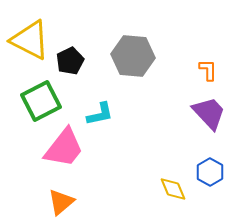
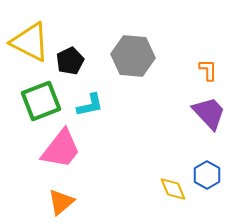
yellow triangle: moved 2 px down
green square: rotated 6 degrees clockwise
cyan L-shape: moved 10 px left, 9 px up
pink trapezoid: moved 3 px left, 1 px down
blue hexagon: moved 3 px left, 3 px down
